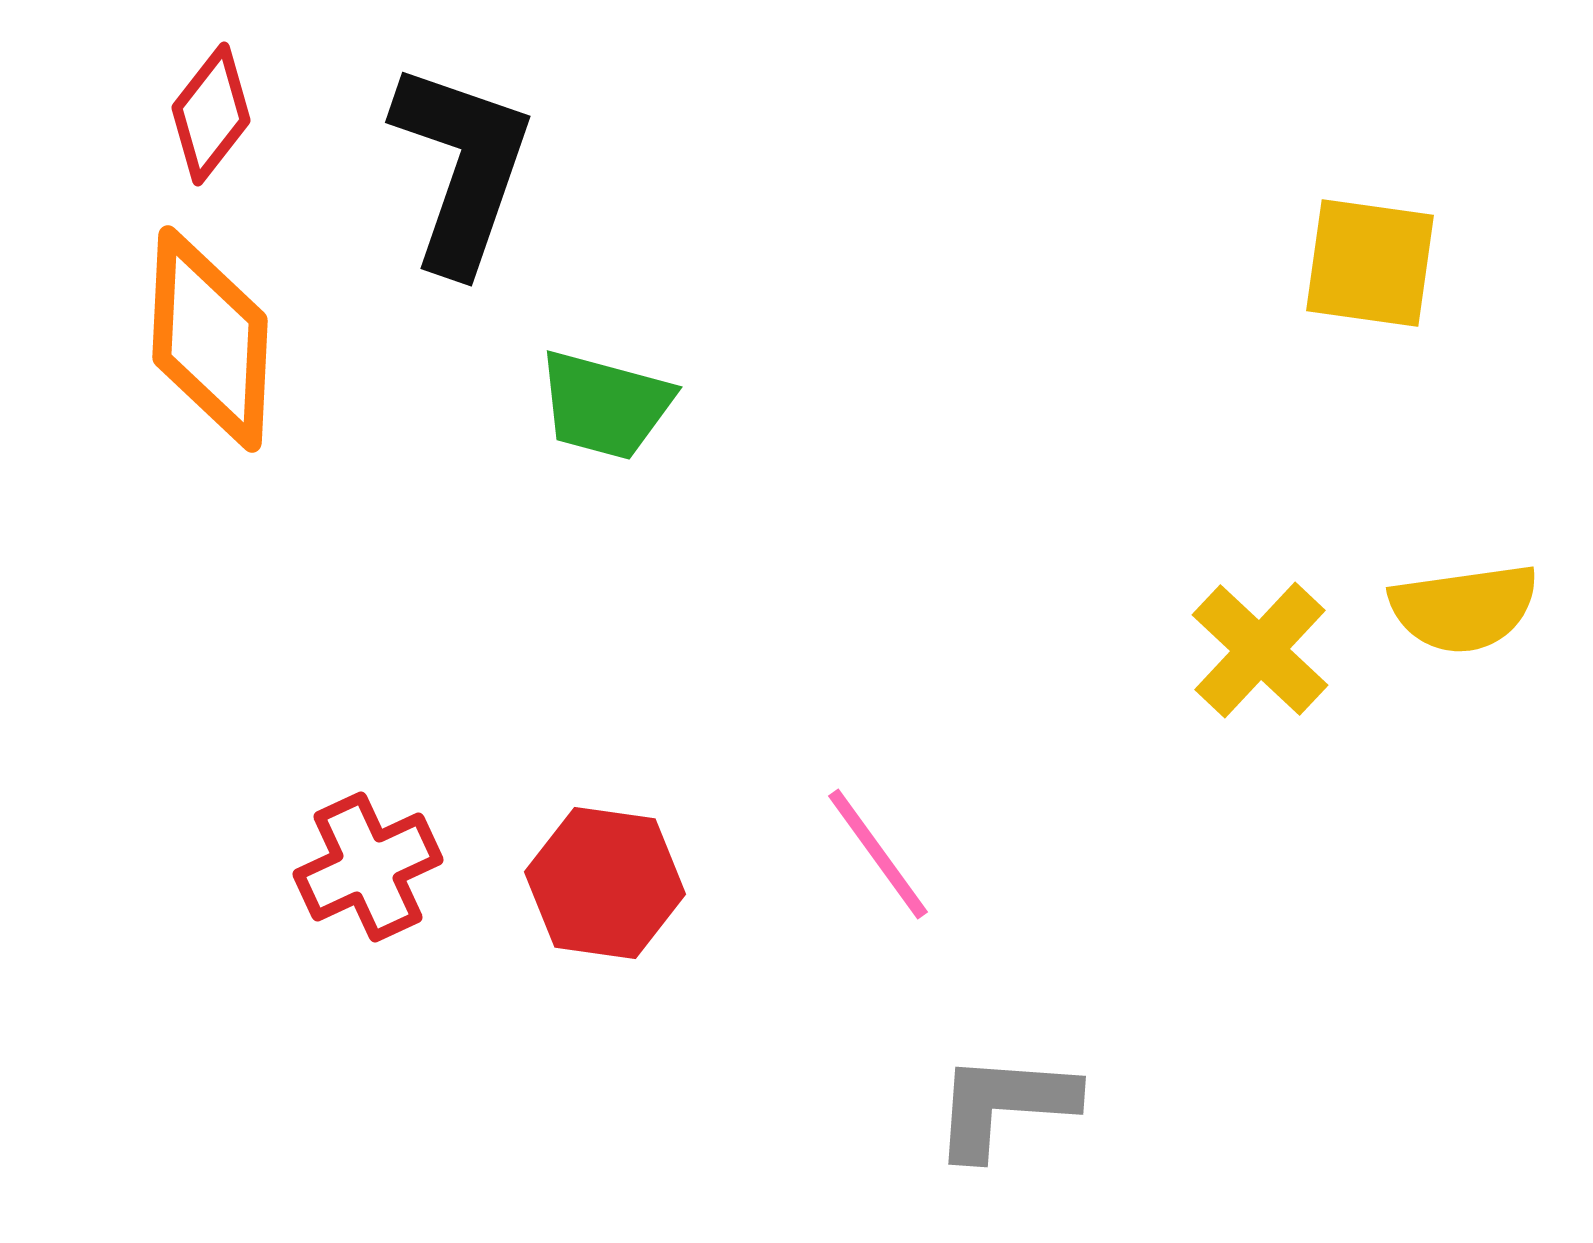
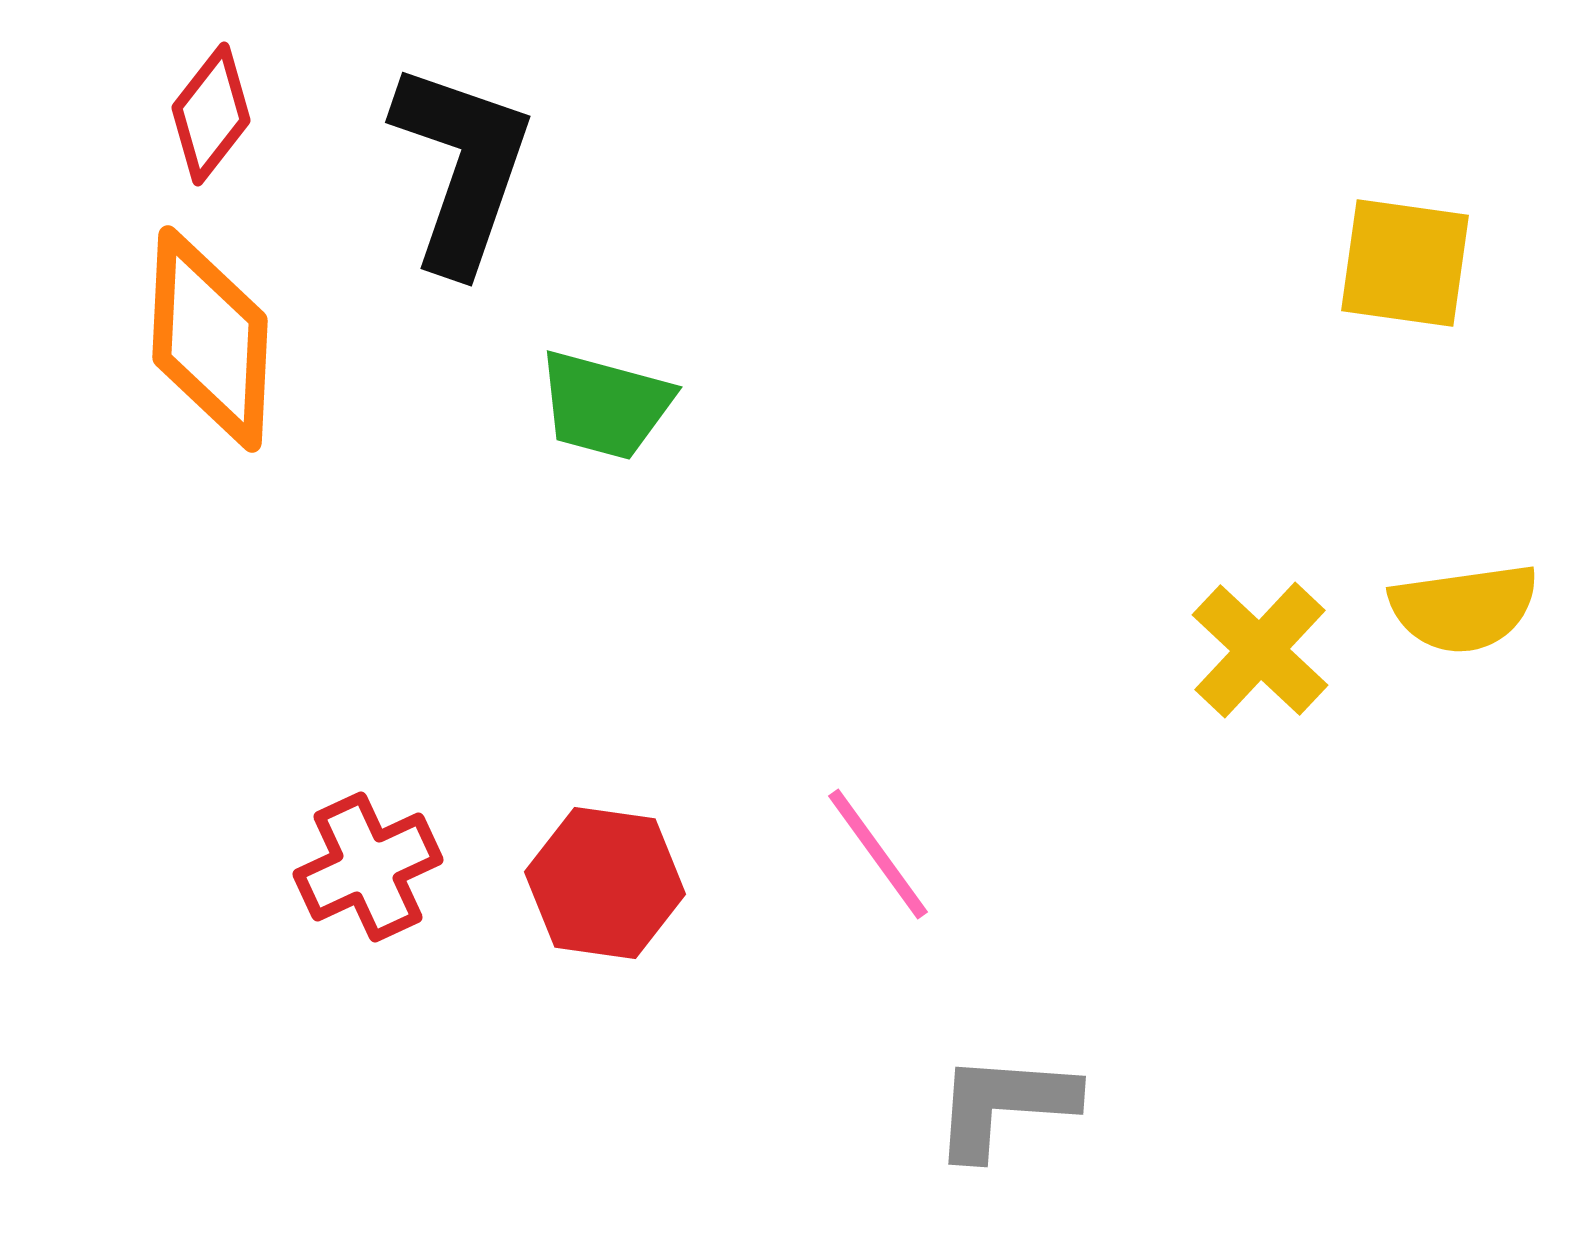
yellow square: moved 35 px right
